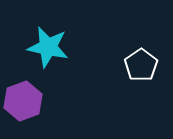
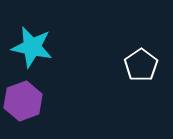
cyan star: moved 16 px left
